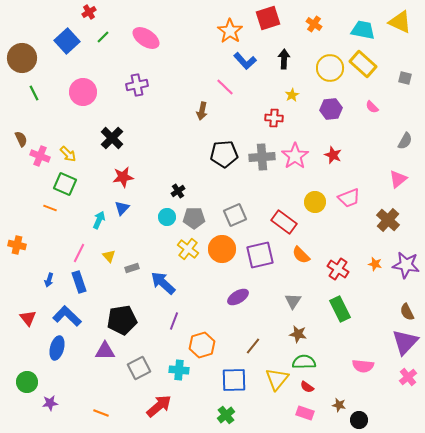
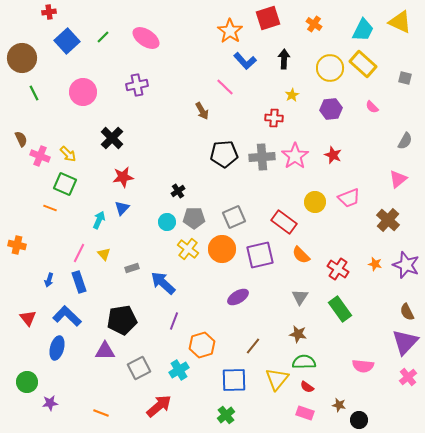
red cross at (89, 12): moved 40 px left; rotated 24 degrees clockwise
cyan trapezoid at (363, 30): rotated 105 degrees clockwise
brown arrow at (202, 111): rotated 42 degrees counterclockwise
gray square at (235, 215): moved 1 px left, 2 px down
cyan circle at (167, 217): moved 5 px down
yellow triangle at (109, 256): moved 5 px left, 2 px up
purple star at (406, 265): rotated 12 degrees clockwise
gray triangle at (293, 301): moved 7 px right, 4 px up
green rectangle at (340, 309): rotated 10 degrees counterclockwise
cyan cross at (179, 370): rotated 36 degrees counterclockwise
